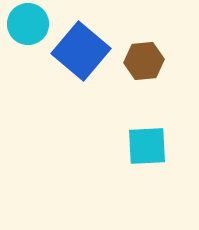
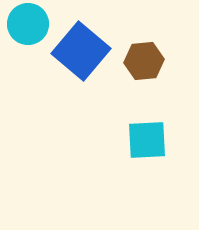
cyan square: moved 6 px up
